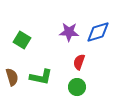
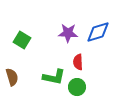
purple star: moved 1 px left, 1 px down
red semicircle: moved 1 px left; rotated 21 degrees counterclockwise
green L-shape: moved 13 px right
